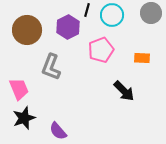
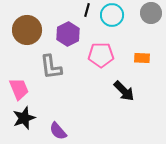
purple hexagon: moved 7 px down
pink pentagon: moved 5 px down; rotated 20 degrees clockwise
gray L-shape: rotated 28 degrees counterclockwise
